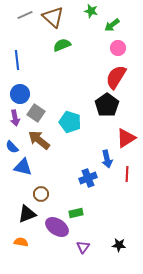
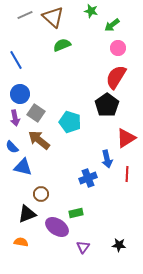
blue line: moved 1 px left; rotated 24 degrees counterclockwise
